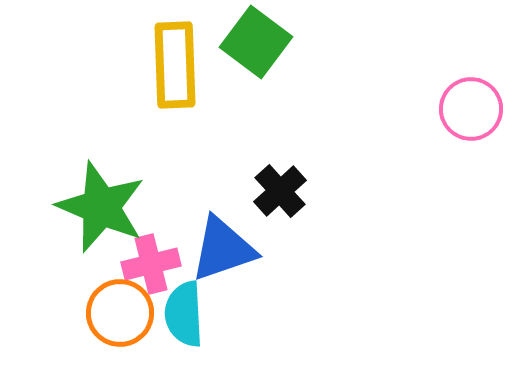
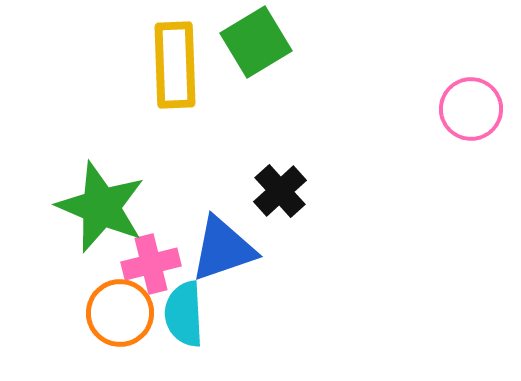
green square: rotated 22 degrees clockwise
